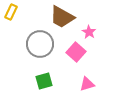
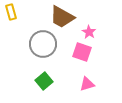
yellow rectangle: rotated 42 degrees counterclockwise
gray circle: moved 3 px right
pink square: moved 6 px right; rotated 24 degrees counterclockwise
green square: rotated 24 degrees counterclockwise
